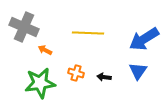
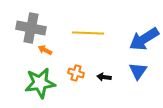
gray cross: moved 7 px right, 1 px down; rotated 12 degrees counterclockwise
